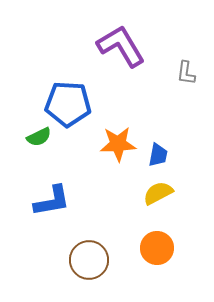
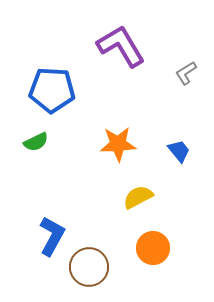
gray L-shape: rotated 50 degrees clockwise
blue pentagon: moved 16 px left, 14 px up
green semicircle: moved 3 px left, 5 px down
blue trapezoid: moved 21 px right, 4 px up; rotated 50 degrees counterclockwise
yellow semicircle: moved 20 px left, 4 px down
blue L-shape: moved 35 px down; rotated 51 degrees counterclockwise
orange circle: moved 4 px left
brown circle: moved 7 px down
